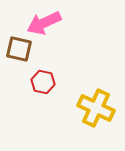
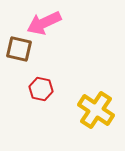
red hexagon: moved 2 px left, 7 px down
yellow cross: moved 2 px down; rotated 9 degrees clockwise
